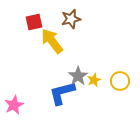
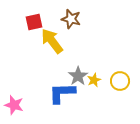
brown star: rotated 30 degrees clockwise
blue L-shape: rotated 12 degrees clockwise
pink star: rotated 30 degrees counterclockwise
